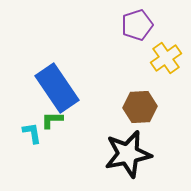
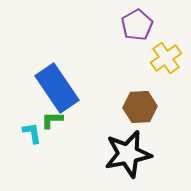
purple pentagon: rotated 12 degrees counterclockwise
